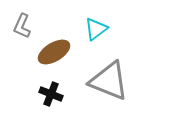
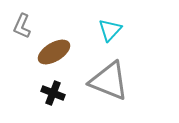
cyan triangle: moved 14 px right, 1 px down; rotated 10 degrees counterclockwise
black cross: moved 2 px right, 1 px up
